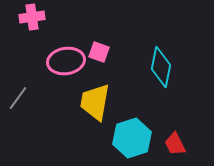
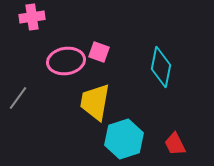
cyan hexagon: moved 8 px left, 1 px down
